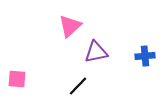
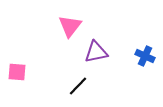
pink triangle: rotated 10 degrees counterclockwise
blue cross: rotated 30 degrees clockwise
pink square: moved 7 px up
